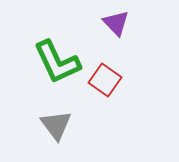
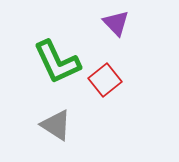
red square: rotated 16 degrees clockwise
gray triangle: rotated 20 degrees counterclockwise
